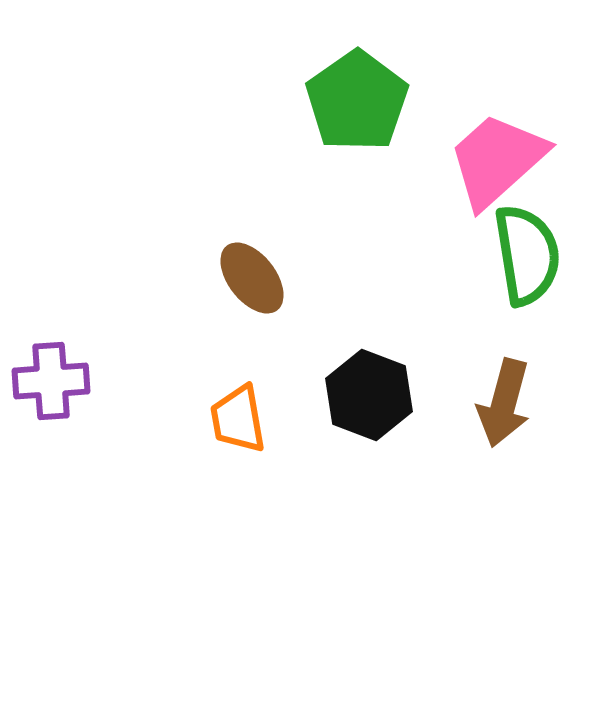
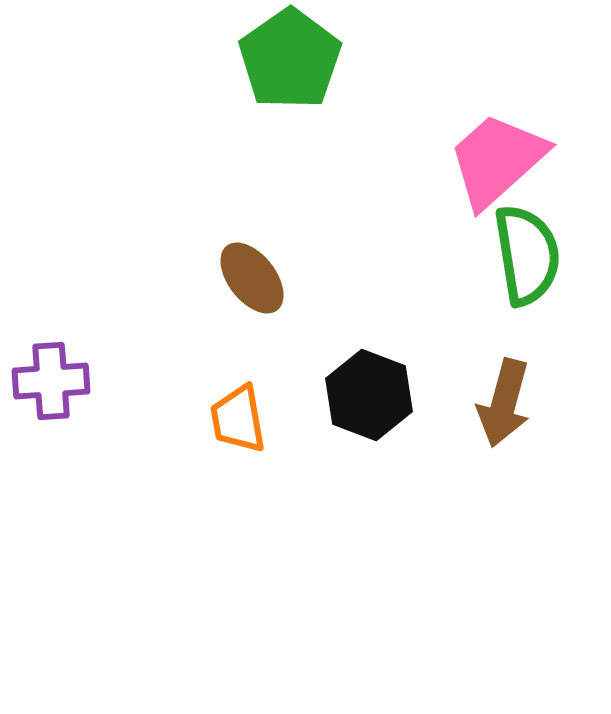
green pentagon: moved 67 px left, 42 px up
